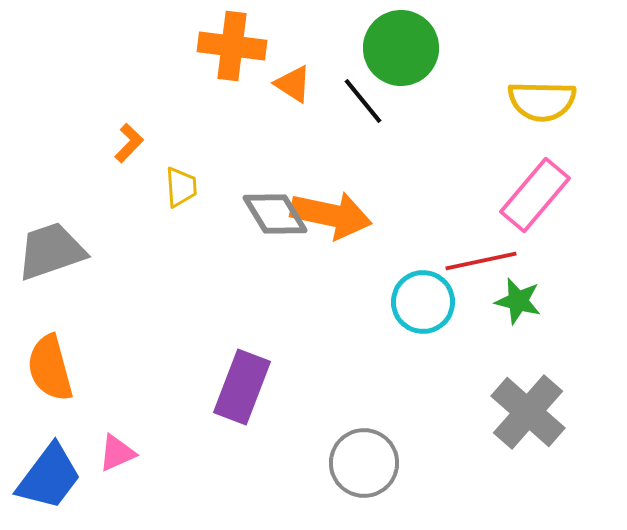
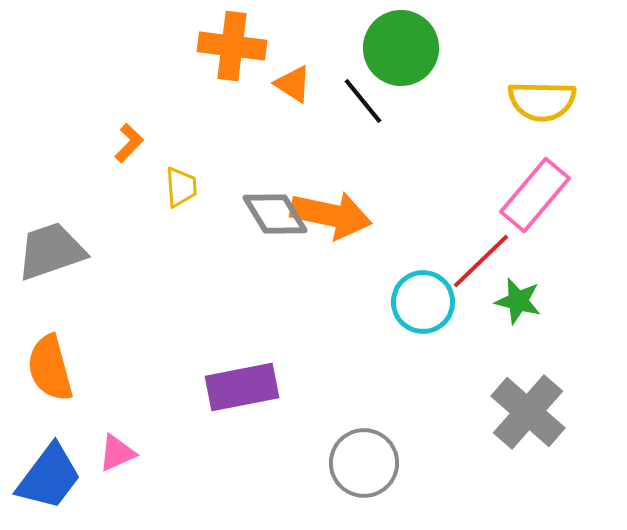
red line: rotated 32 degrees counterclockwise
purple rectangle: rotated 58 degrees clockwise
